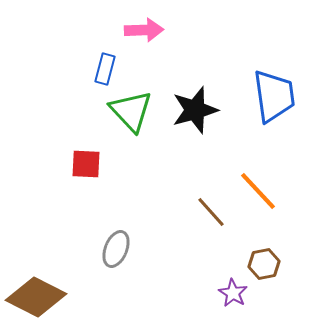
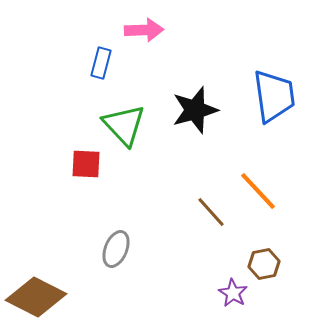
blue rectangle: moved 4 px left, 6 px up
green triangle: moved 7 px left, 14 px down
